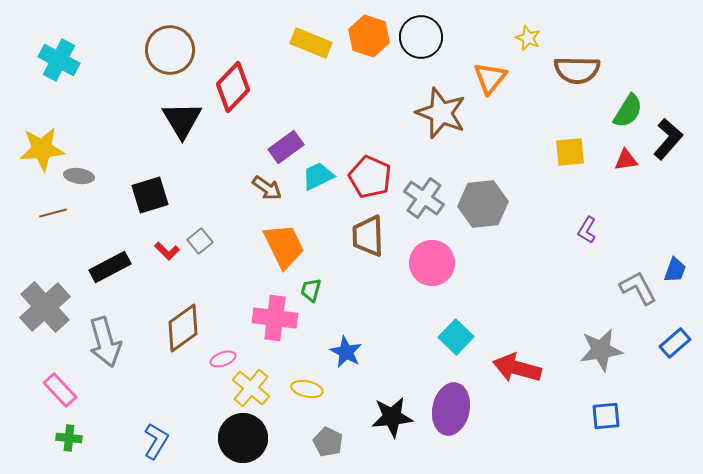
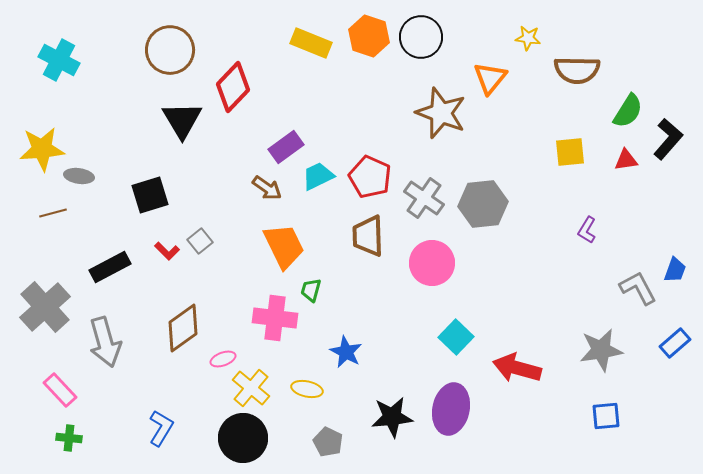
yellow star at (528, 38): rotated 15 degrees counterclockwise
blue L-shape at (156, 441): moved 5 px right, 13 px up
